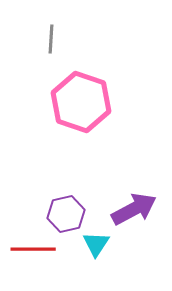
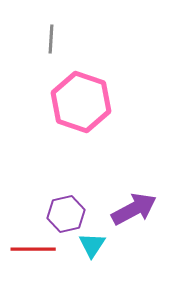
cyan triangle: moved 4 px left, 1 px down
